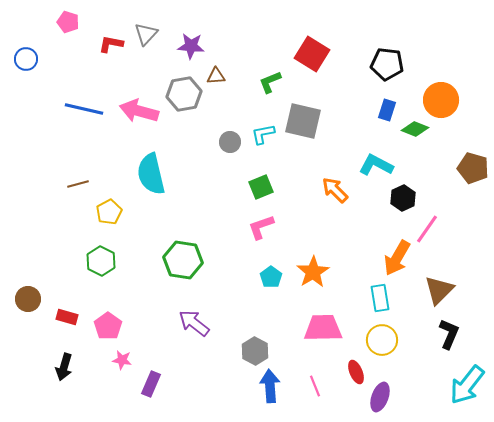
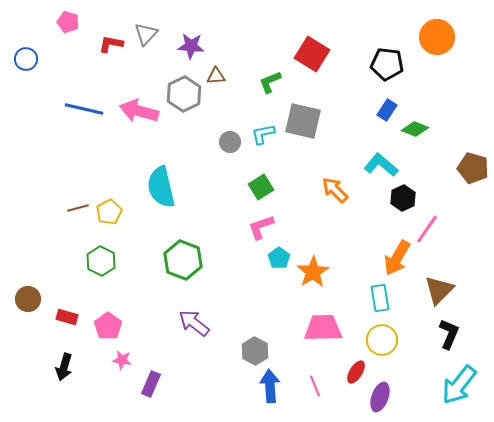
gray hexagon at (184, 94): rotated 16 degrees counterclockwise
orange circle at (441, 100): moved 4 px left, 63 px up
blue rectangle at (387, 110): rotated 15 degrees clockwise
cyan L-shape at (376, 165): moved 5 px right; rotated 12 degrees clockwise
cyan semicircle at (151, 174): moved 10 px right, 13 px down
brown line at (78, 184): moved 24 px down
green square at (261, 187): rotated 10 degrees counterclockwise
green hexagon at (183, 260): rotated 12 degrees clockwise
cyan pentagon at (271, 277): moved 8 px right, 19 px up
red ellipse at (356, 372): rotated 55 degrees clockwise
cyan arrow at (467, 385): moved 8 px left
